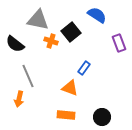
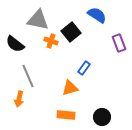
orange triangle: rotated 36 degrees counterclockwise
